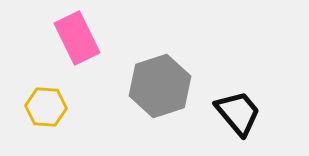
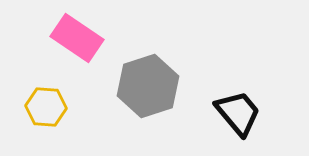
pink rectangle: rotated 30 degrees counterclockwise
gray hexagon: moved 12 px left
